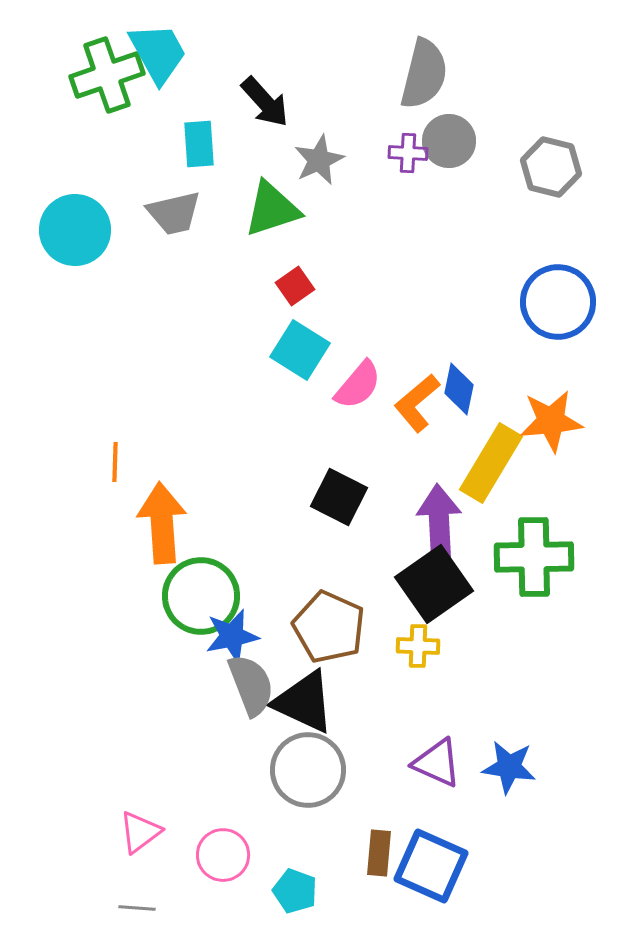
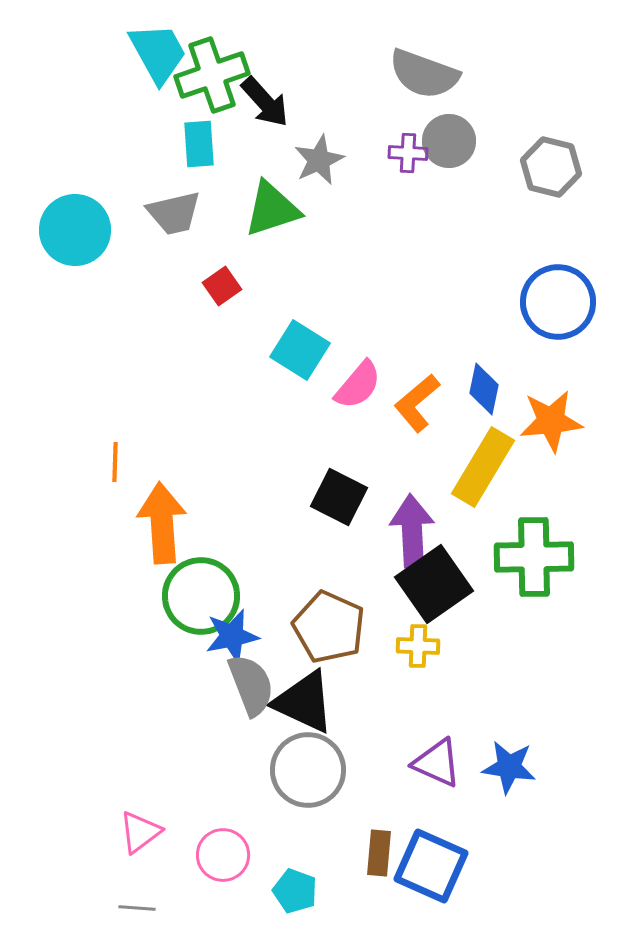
gray semicircle at (424, 74): rotated 96 degrees clockwise
green cross at (107, 75): moved 105 px right
red square at (295, 286): moved 73 px left
blue diamond at (459, 389): moved 25 px right
yellow rectangle at (491, 463): moved 8 px left, 4 px down
purple arrow at (439, 521): moved 27 px left, 10 px down
